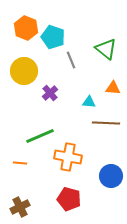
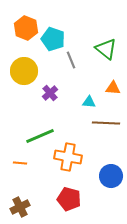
cyan pentagon: moved 2 px down
